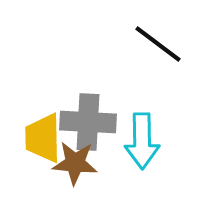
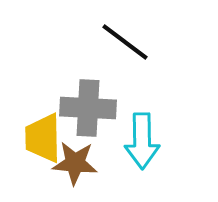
black line: moved 33 px left, 2 px up
gray cross: moved 14 px up
